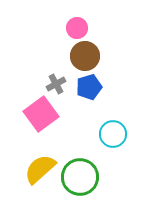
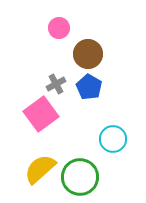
pink circle: moved 18 px left
brown circle: moved 3 px right, 2 px up
blue pentagon: rotated 25 degrees counterclockwise
cyan circle: moved 5 px down
